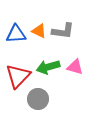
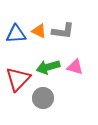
red triangle: moved 3 px down
gray circle: moved 5 px right, 1 px up
